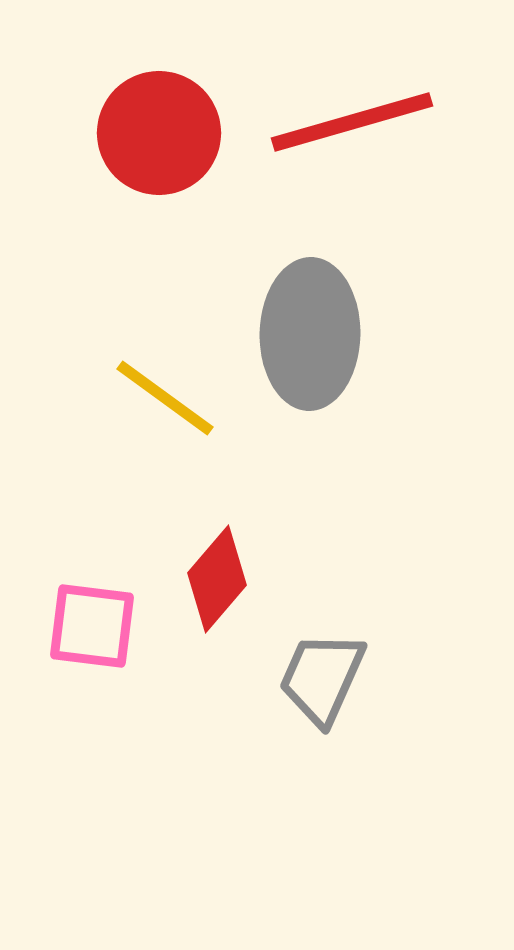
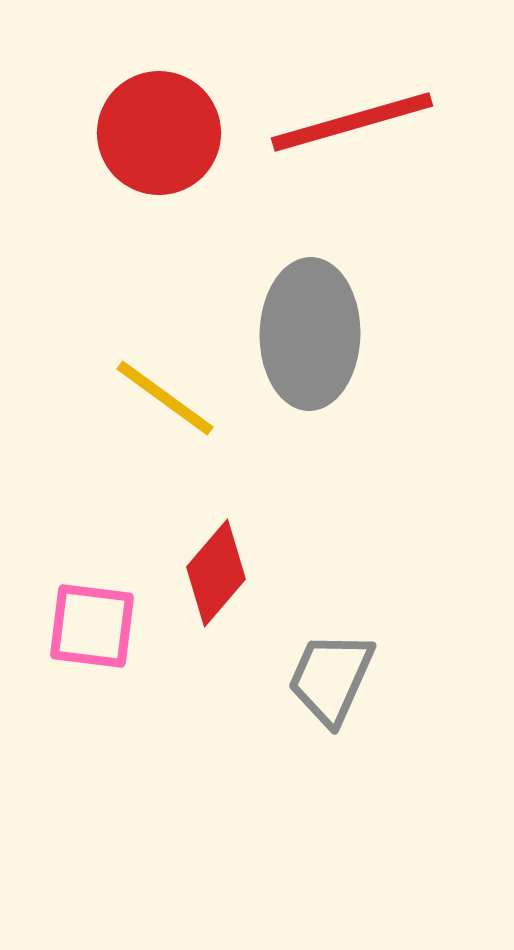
red diamond: moved 1 px left, 6 px up
gray trapezoid: moved 9 px right
